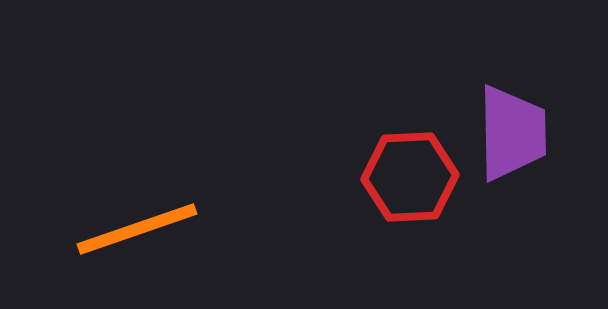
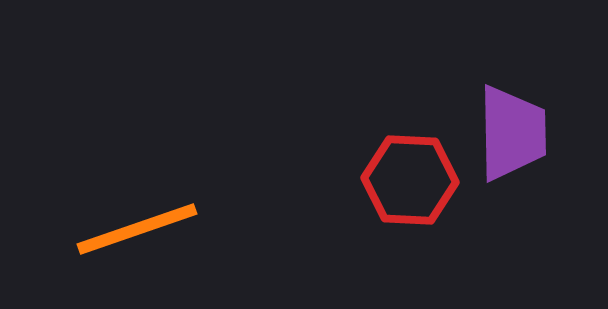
red hexagon: moved 3 px down; rotated 6 degrees clockwise
